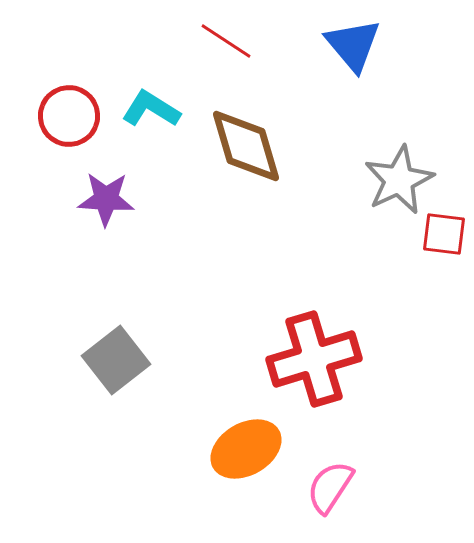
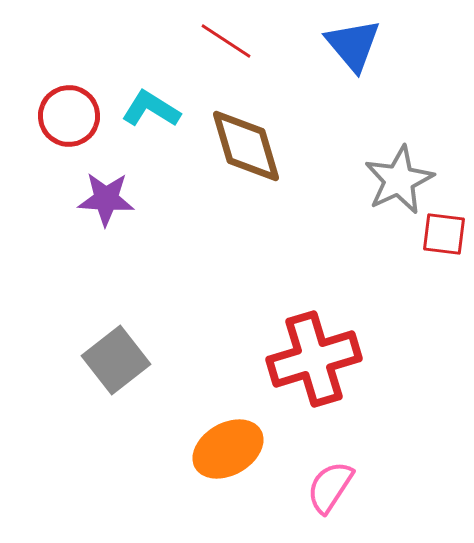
orange ellipse: moved 18 px left
